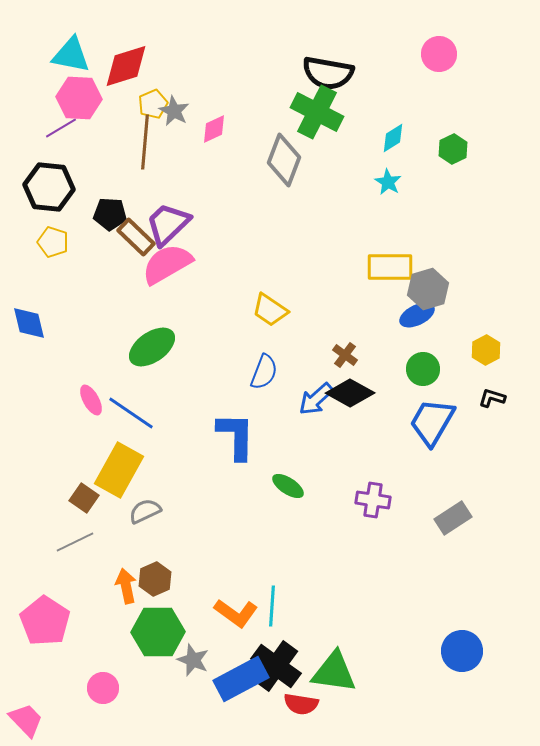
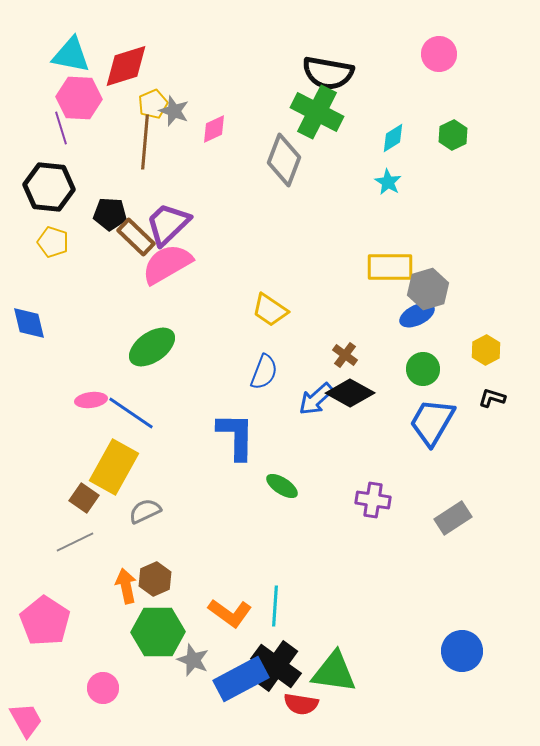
gray star at (174, 111): rotated 8 degrees counterclockwise
purple line at (61, 128): rotated 76 degrees counterclockwise
green hexagon at (453, 149): moved 14 px up
pink ellipse at (91, 400): rotated 68 degrees counterclockwise
yellow rectangle at (119, 470): moved 5 px left, 3 px up
green ellipse at (288, 486): moved 6 px left
cyan line at (272, 606): moved 3 px right
orange L-shape at (236, 613): moved 6 px left
pink trapezoid at (26, 720): rotated 15 degrees clockwise
